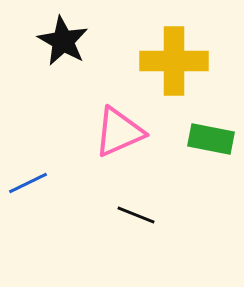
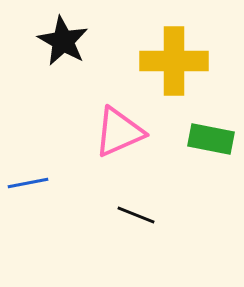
blue line: rotated 15 degrees clockwise
